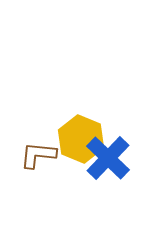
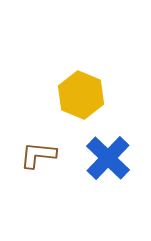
yellow hexagon: moved 44 px up
